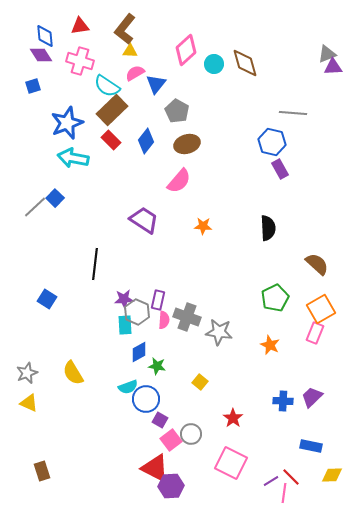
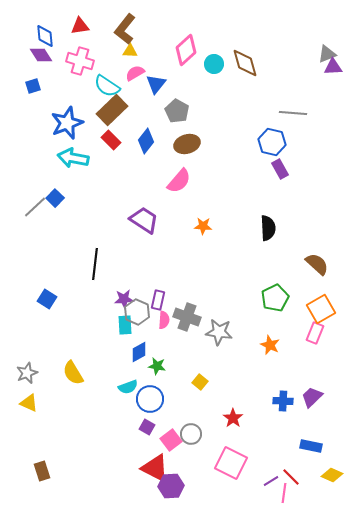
blue circle at (146, 399): moved 4 px right
purple square at (160, 420): moved 13 px left, 7 px down
yellow diamond at (332, 475): rotated 25 degrees clockwise
